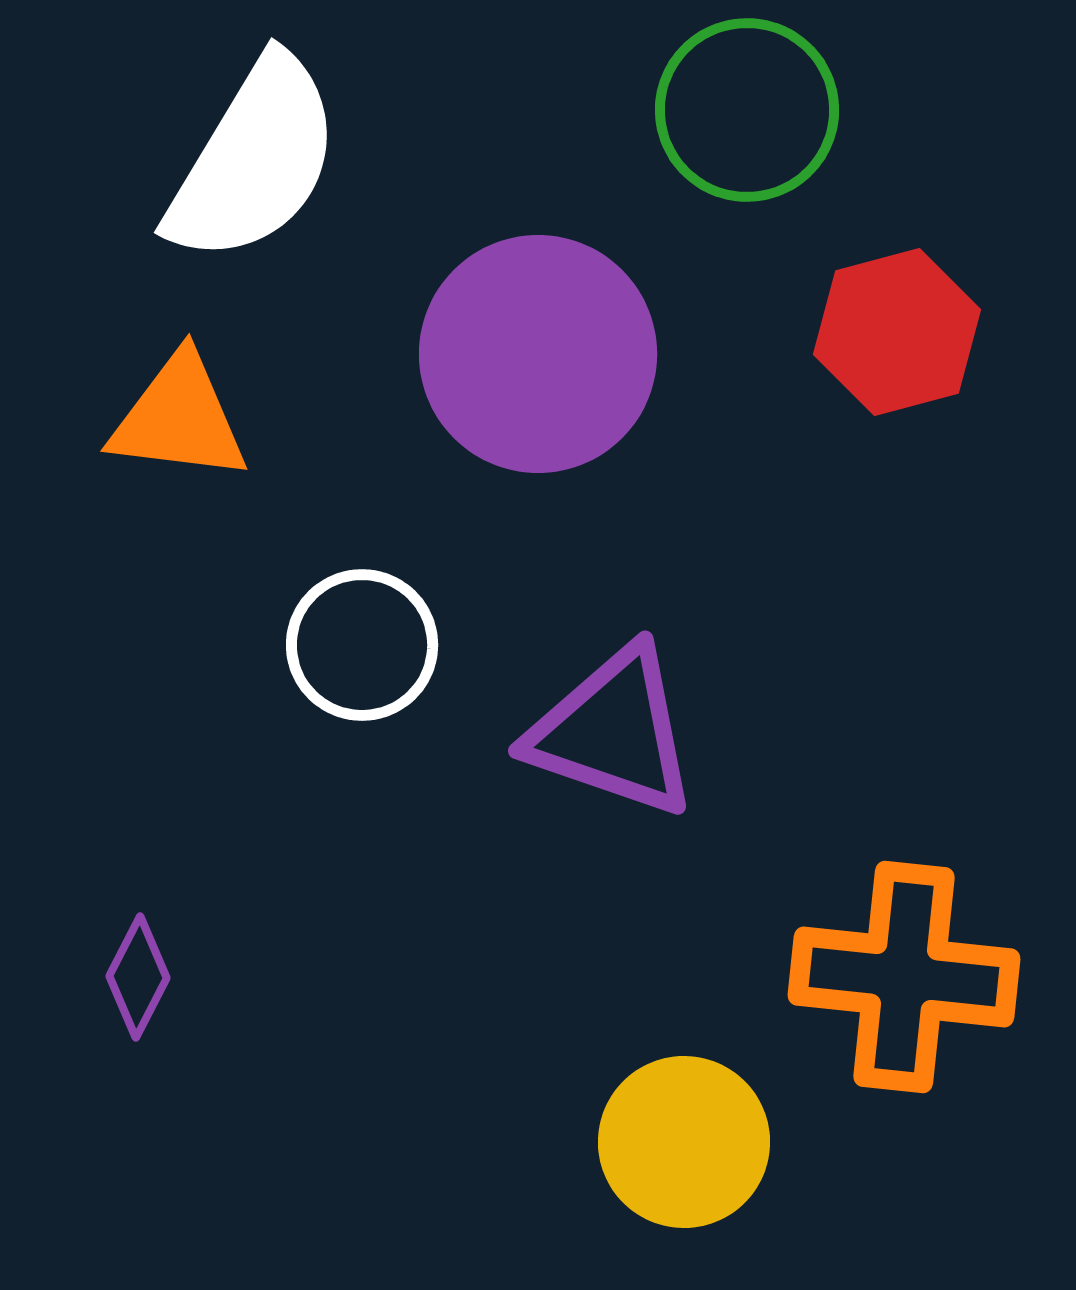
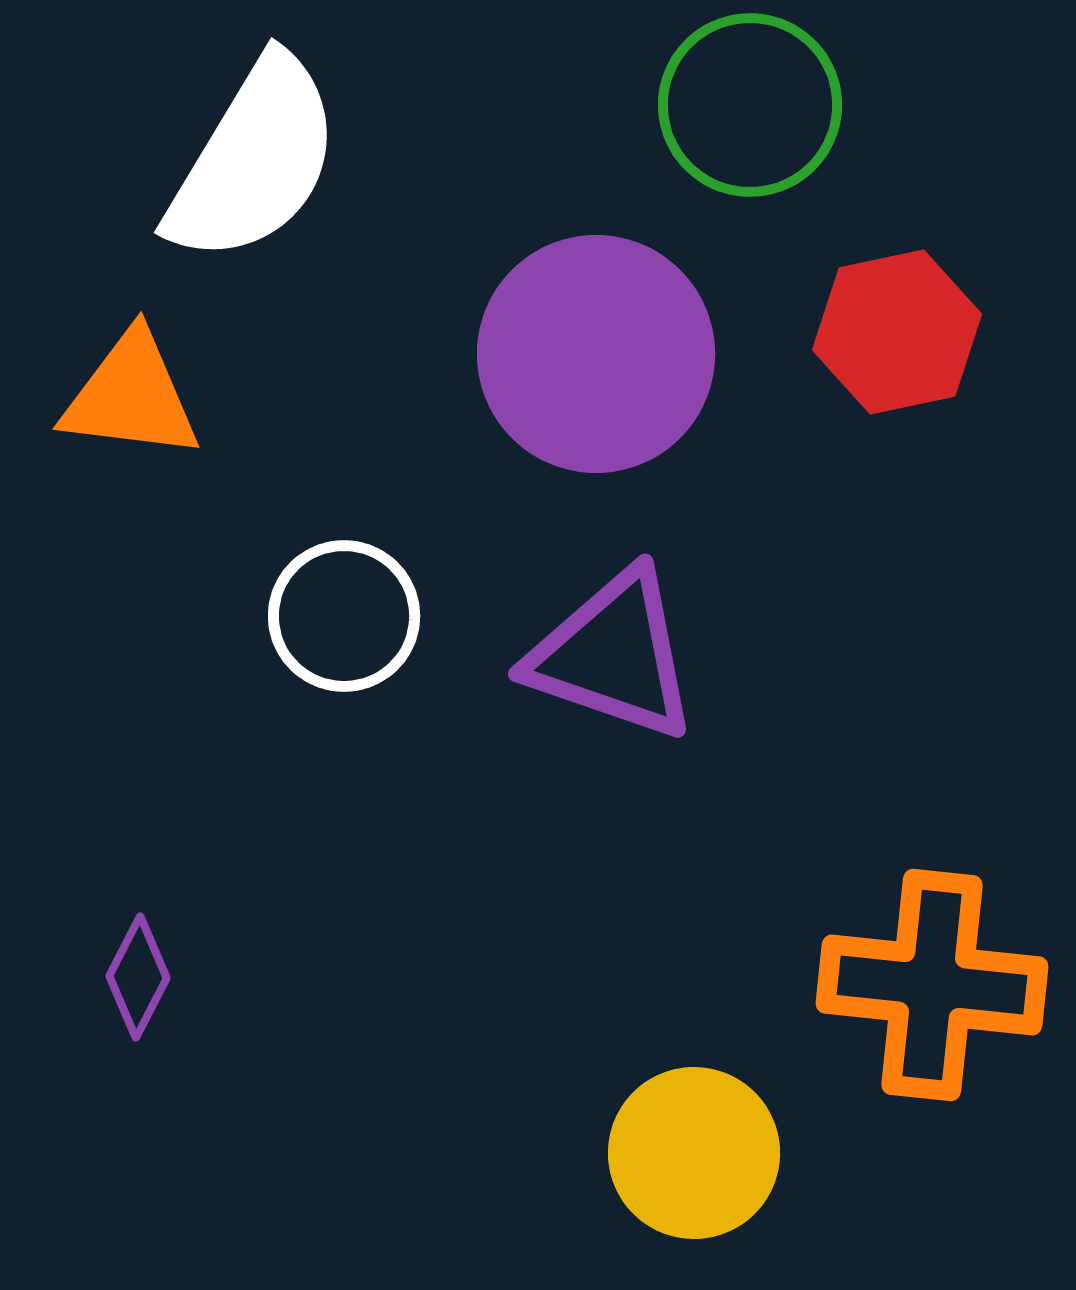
green circle: moved 3 px right, 5 px up
red hexagon: rotated 3 degrees clockwise
purple circle: moved 58 px right
orange triangle: moved 48 px left, 22 px up
white circle: moved 18 px left, 29 px up
purple triangle: moved 77 px up
orange cross: moved 28 px right, 8 px down
yellow circle: moved 10 px right, 11 px down
